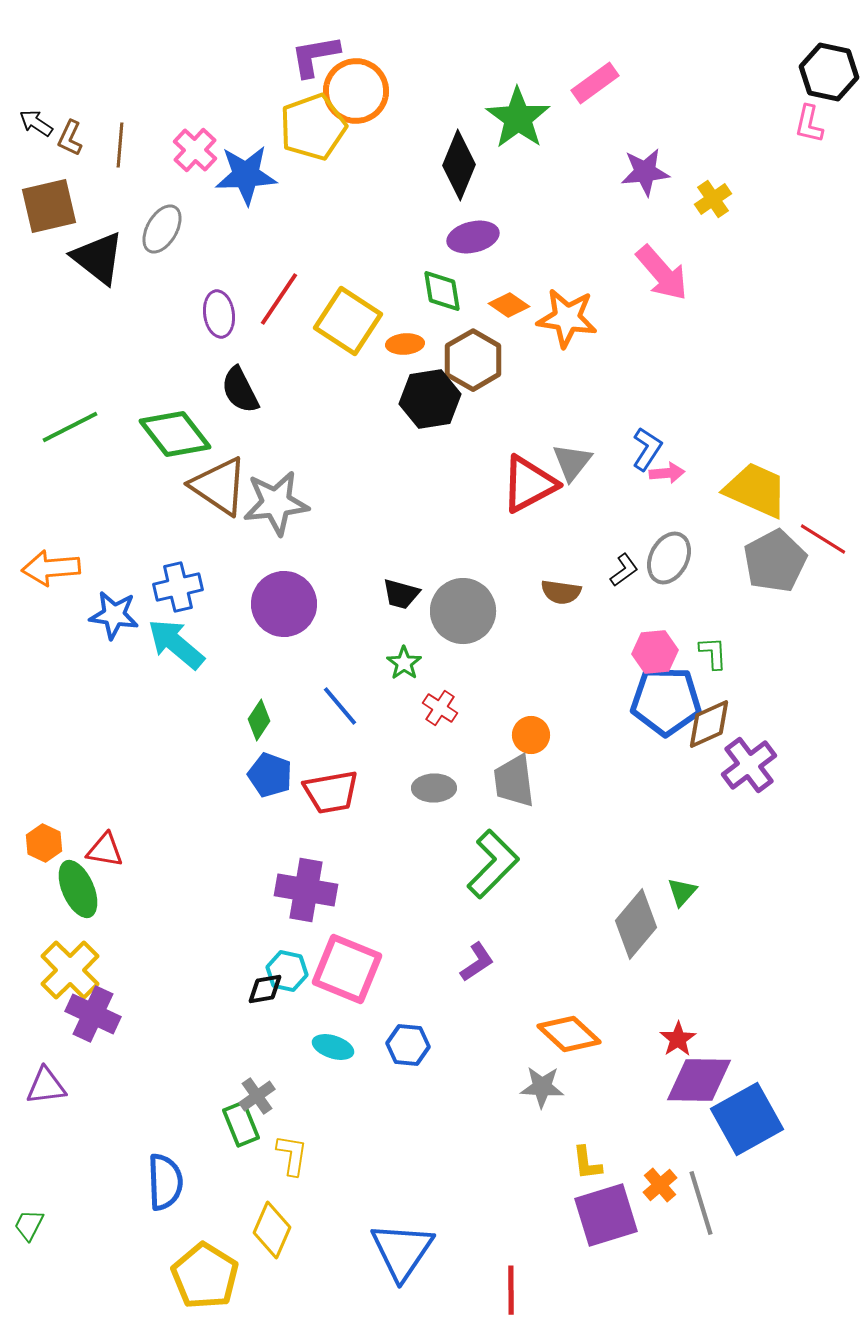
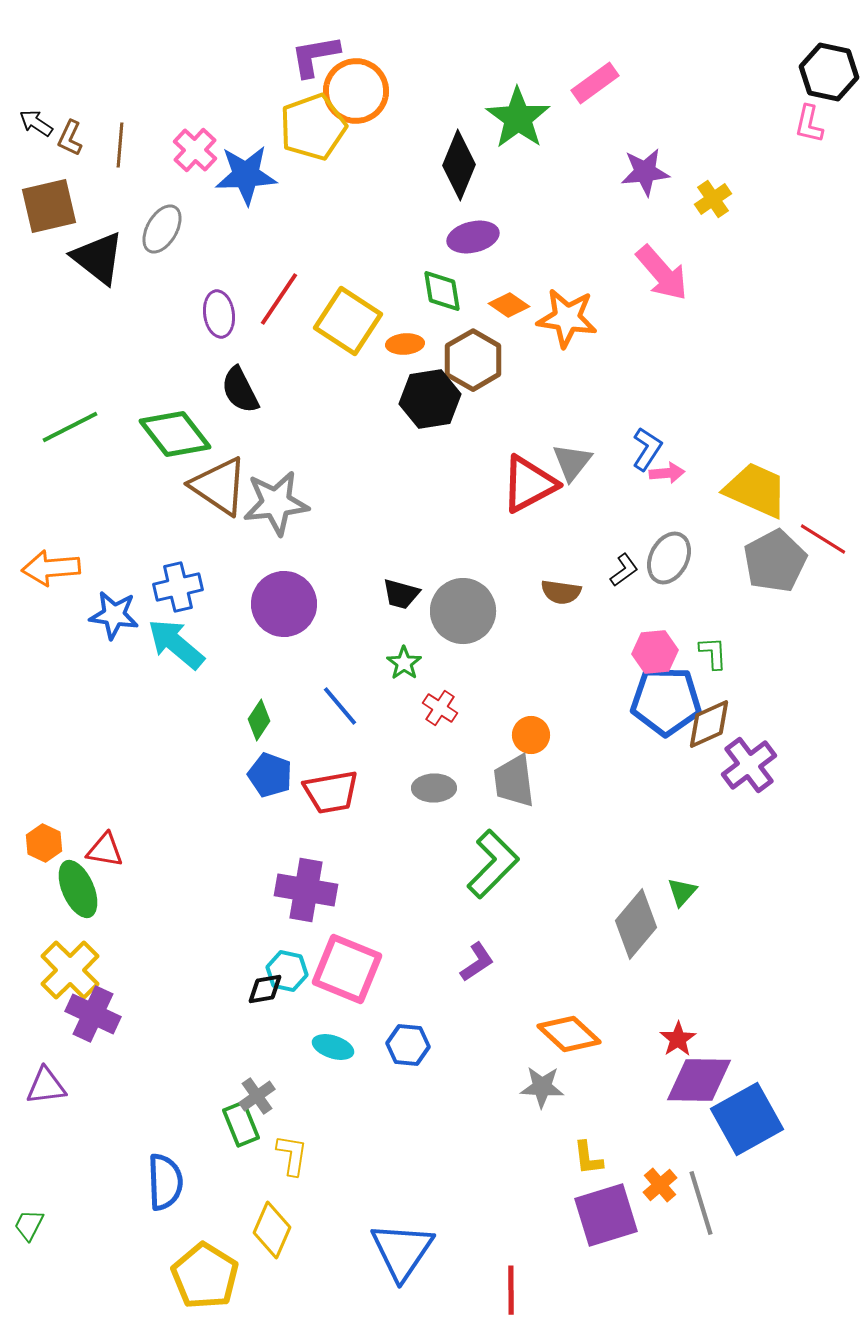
yellow L-shape at (587, 1163): moved 1 px right, 5 px up
